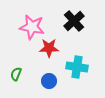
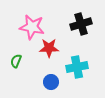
black cross: moved 7 px right, 3 px down; rotated 25 degrees clockwise
cyan cross: rotated 20 degrees counterclockwise
green semicircle: moved 13 px up
blue circle: moved 2 px right, 1 px down
